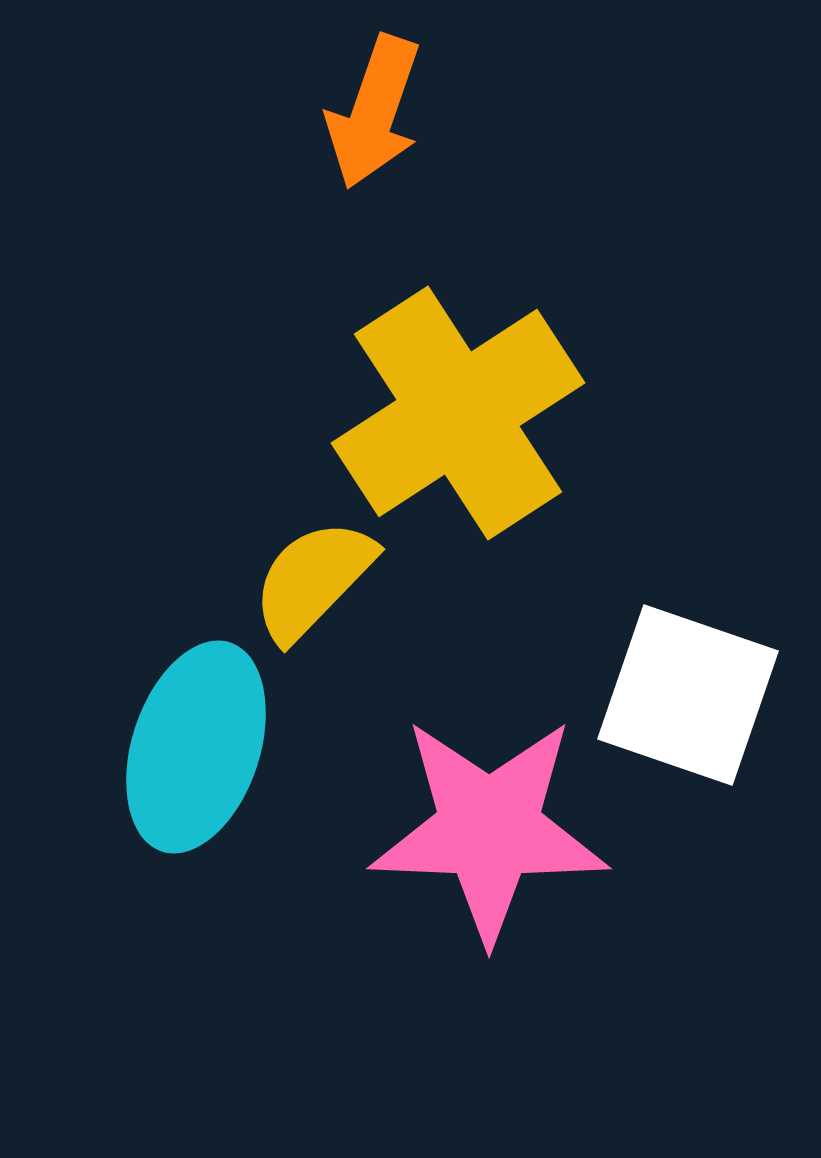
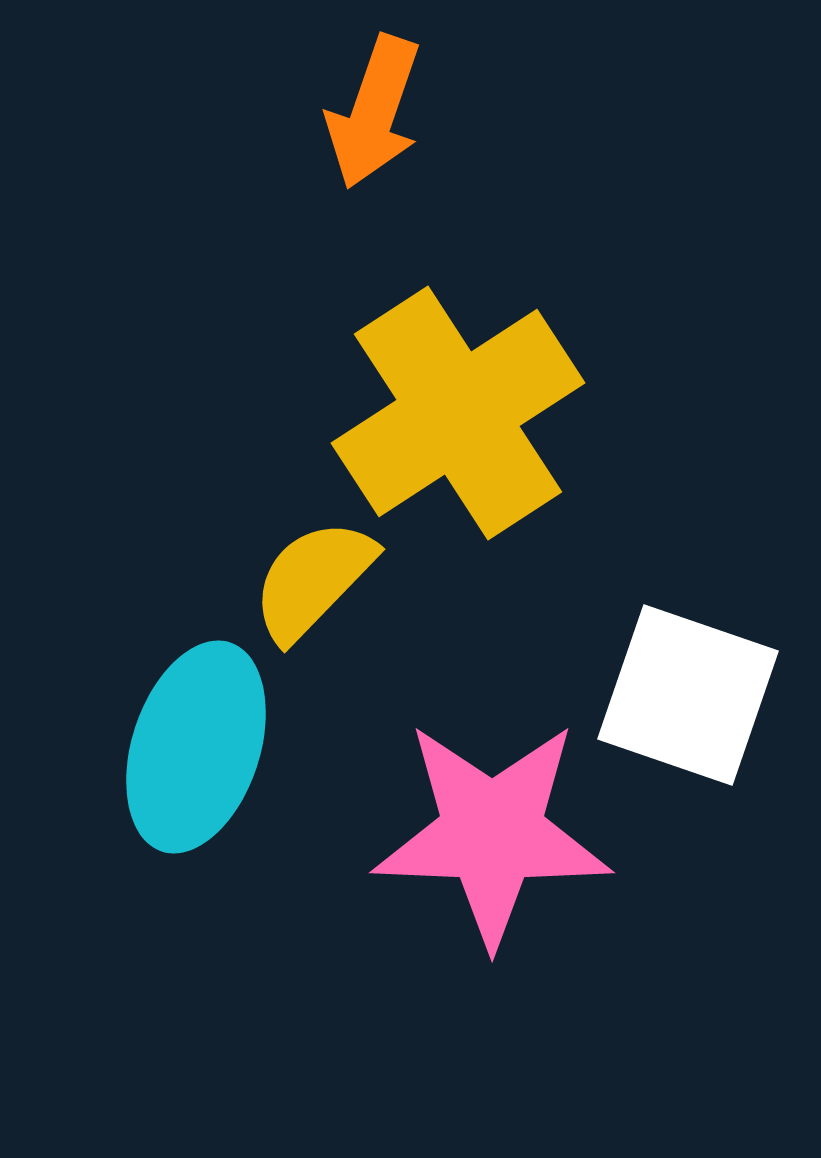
pink star: moved 3 px right, 4 px down
